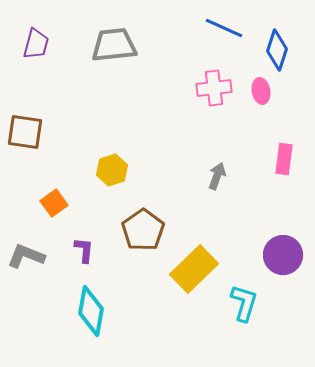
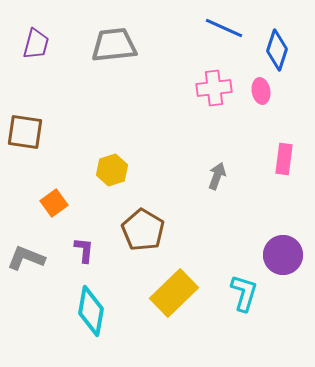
brown pentagon: rotated 6 degrees counterclockwise
gray L-shape: moved 2 px down
yellow rectangle: moved 20 px left, 24 px down
cyan L-shape: moved 10 px up
